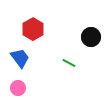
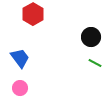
red hexagon: moved 15 px up
green line: moved 26 px right
pink circle: moved 2 px right
